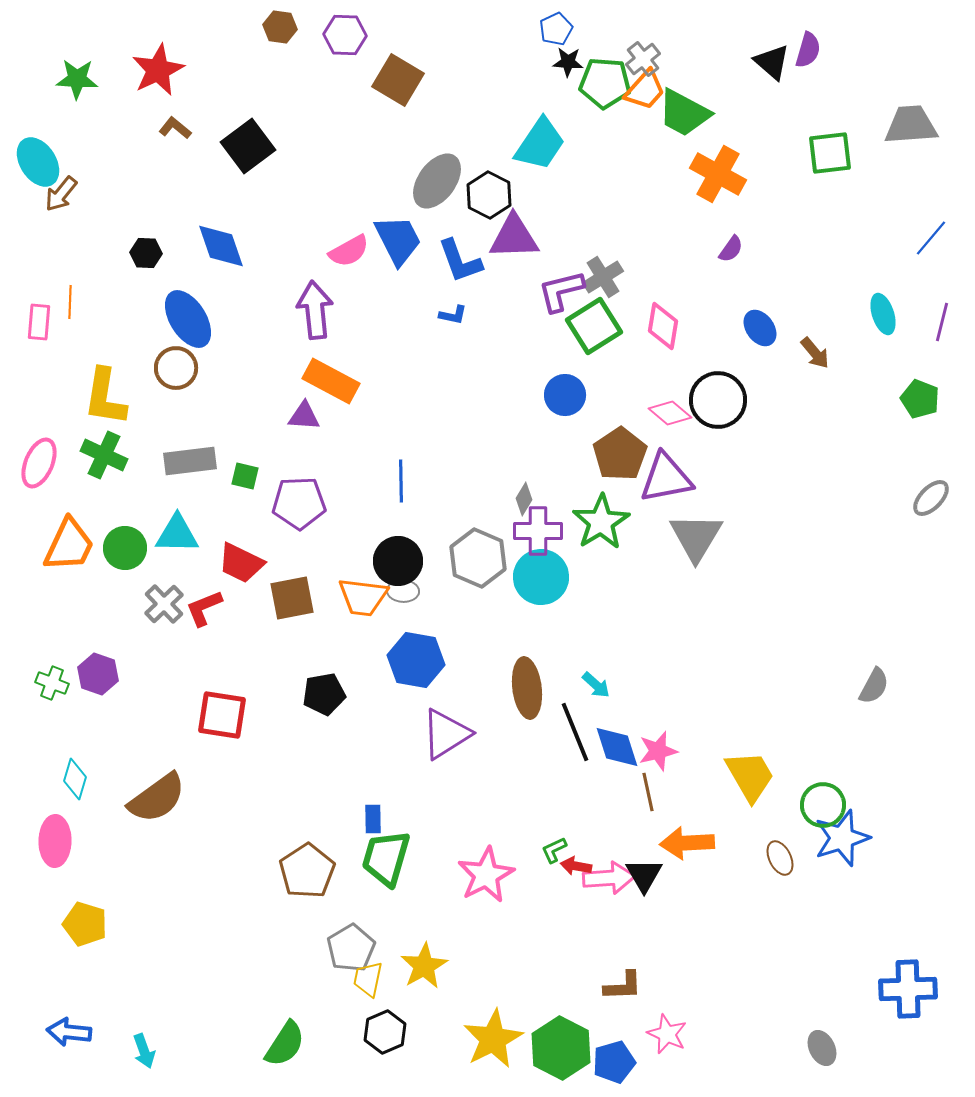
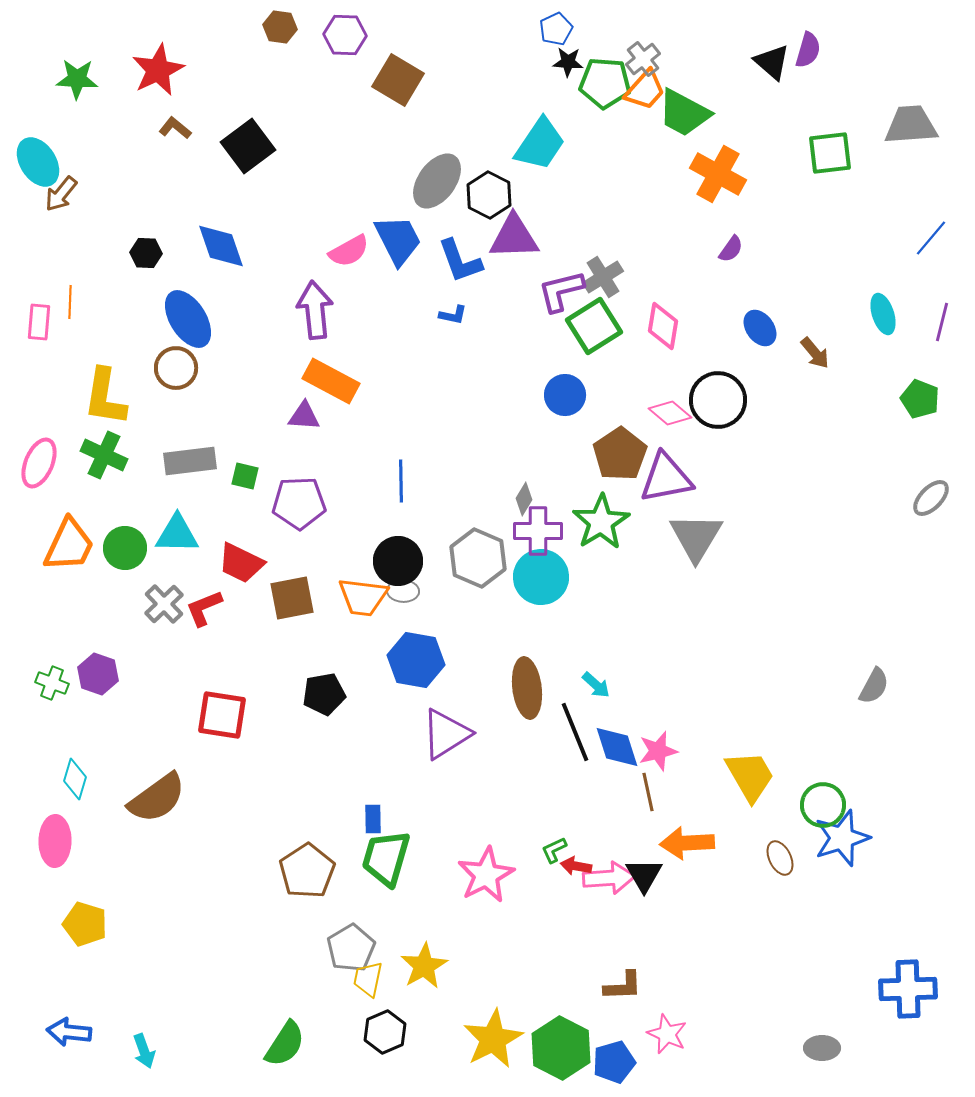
gray ellipse at (822, 1048): rotated 64 degrees counterclockwise
